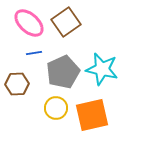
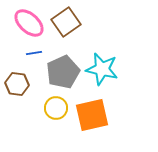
brown hexagon: rotated 10 degrees clockwise
